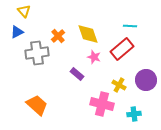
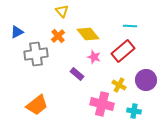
yellow triangle: moved 38 px right
yellow diamond: rotated 20 degrees counterclockwise
red rectangle: moved 1 px right, 2 px down
gray cross: moved 1 px left, 1 px down
orange trapezoid: rotated 100 degrees clockwise
cyan cross: moved 3 px up; rotated 16 degrees clockwise
